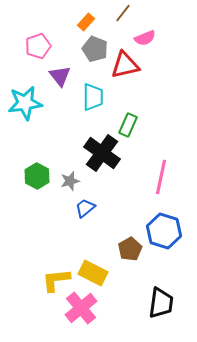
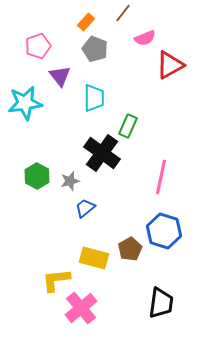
red triangle: moved 45 px right; rotated 16 degrees counterclockwise
cyan trapezoid: moved 1 px right, 1 px down
green rectangle: moved 1 px down
yellow rectangle: moved 1 px right, 15 px up; rotated 12 degrees counterclockwise
